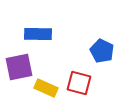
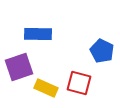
purple square: rotated 8 degrees counterclockwise
